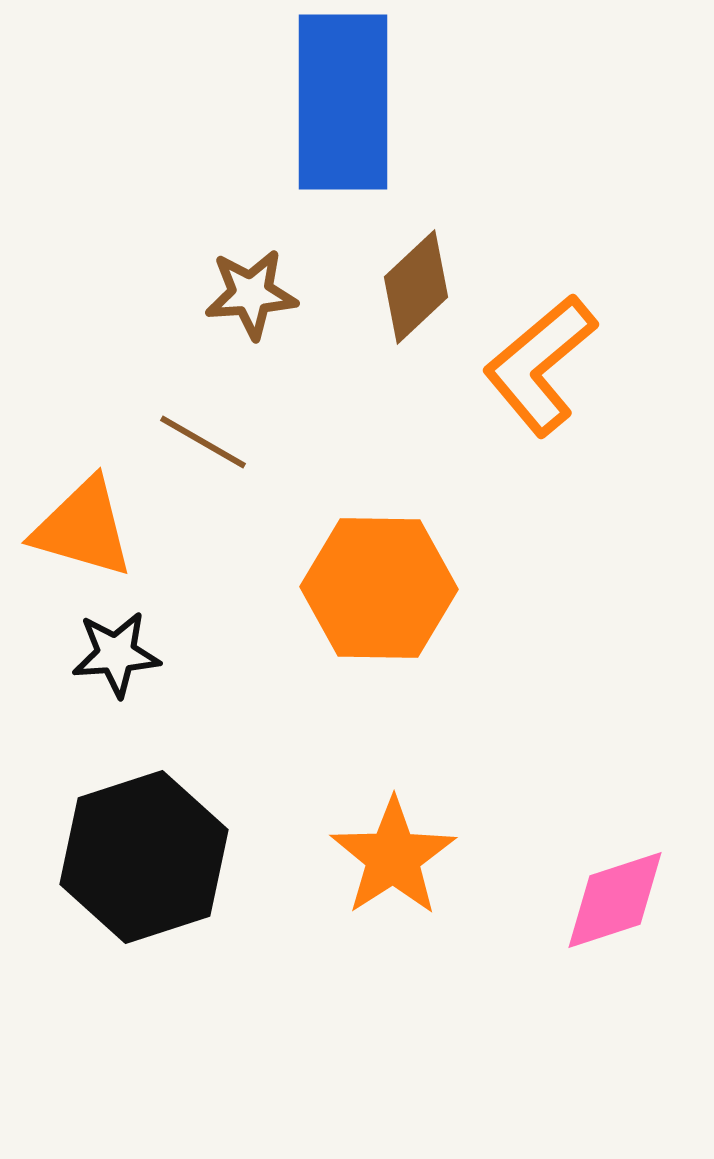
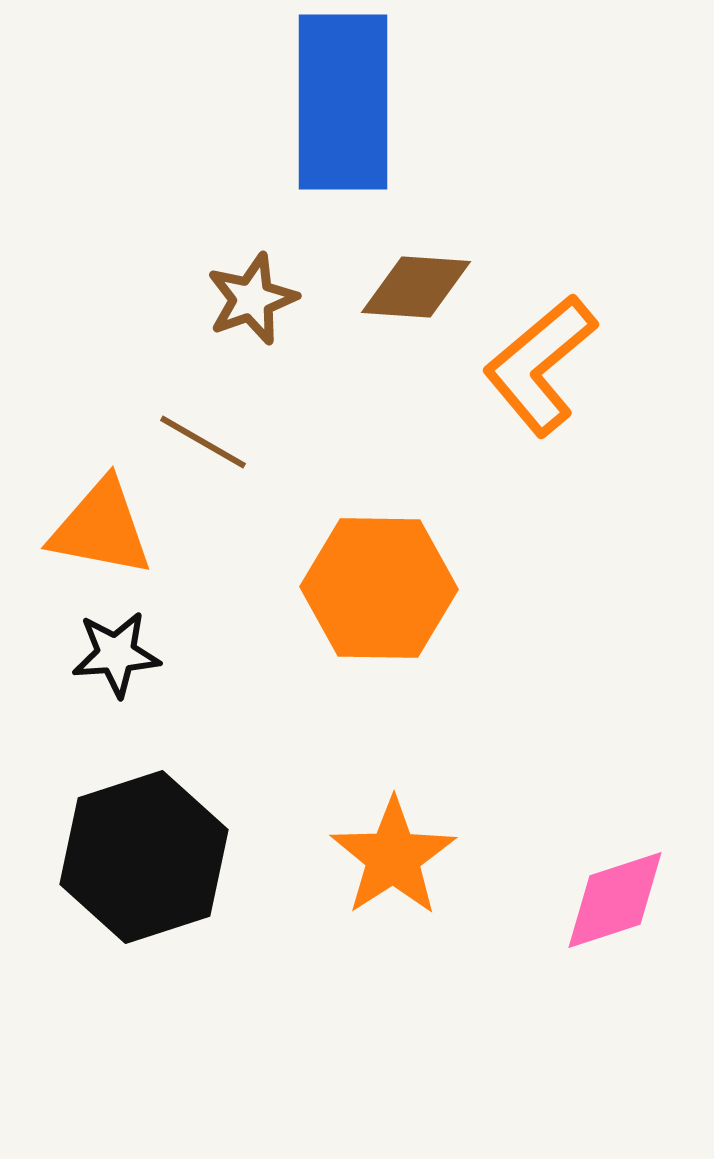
brown diamond: rotated 47 degrees clockwise
brown star: moved 1 px right, 5 px down; rotated 16 degrees counterclockwise
orange triangle: moved 18 px right; rotated 5 degrees counterclockwise
